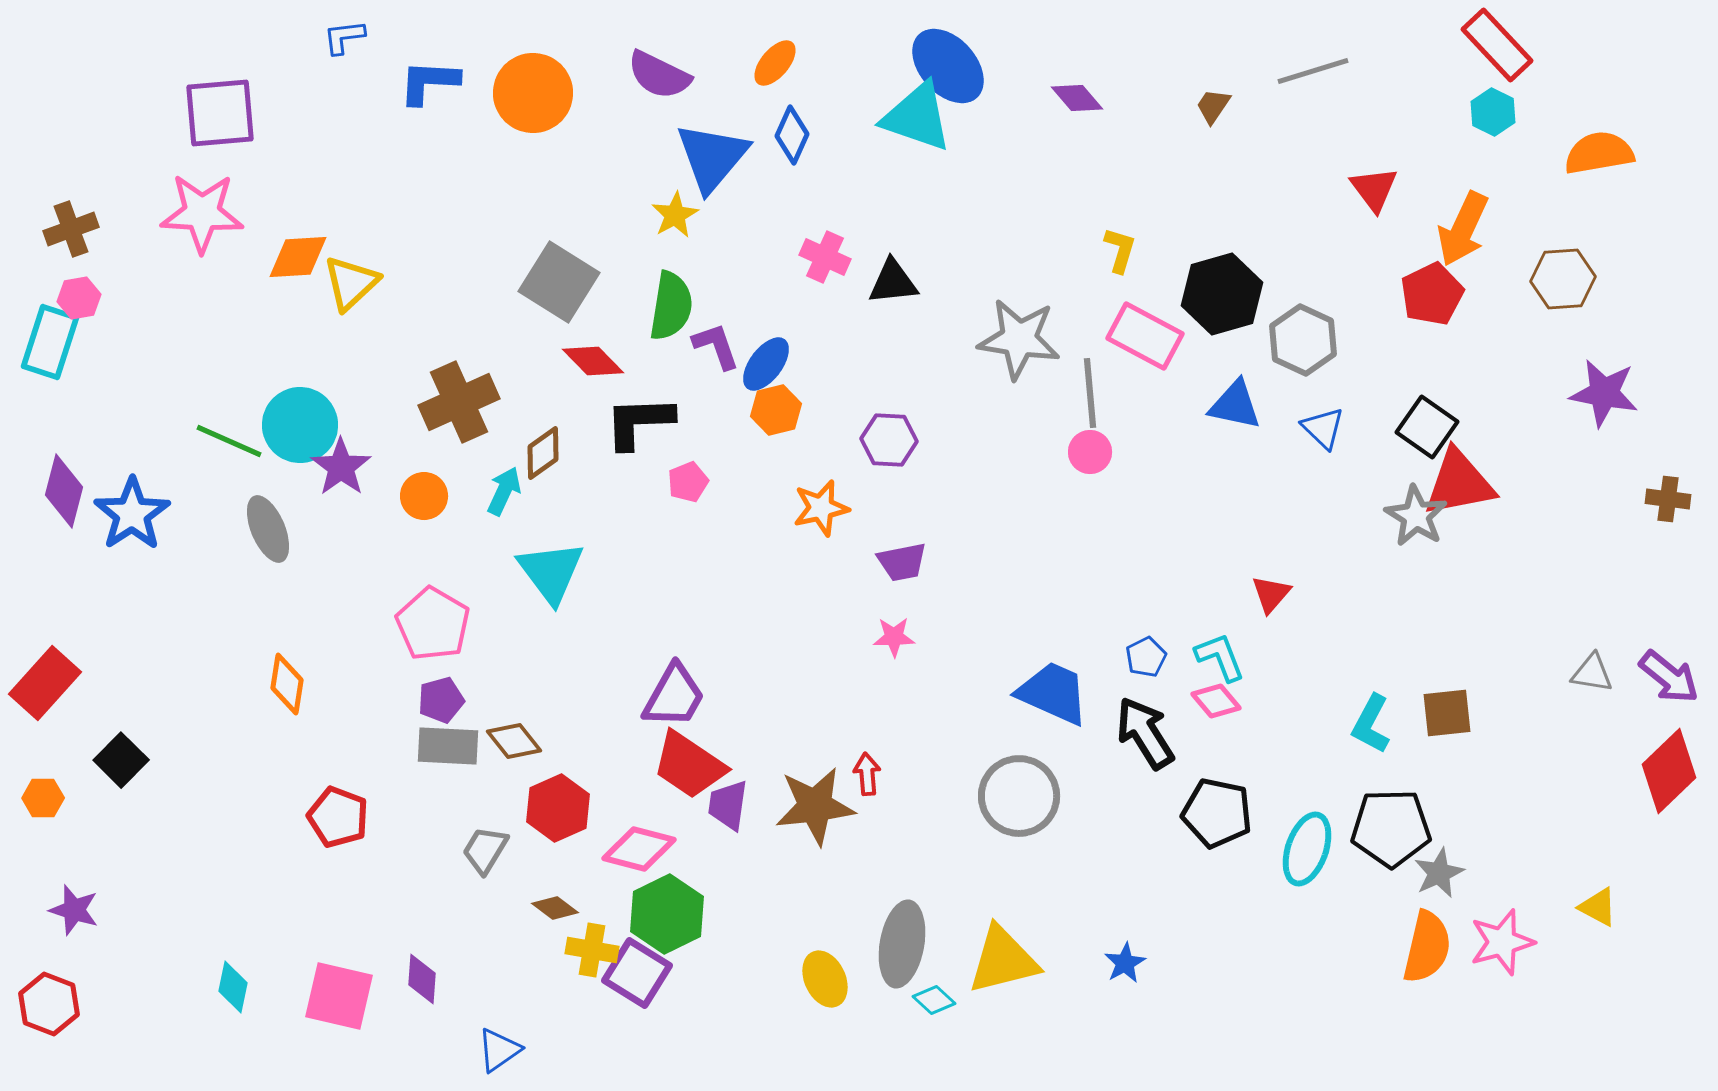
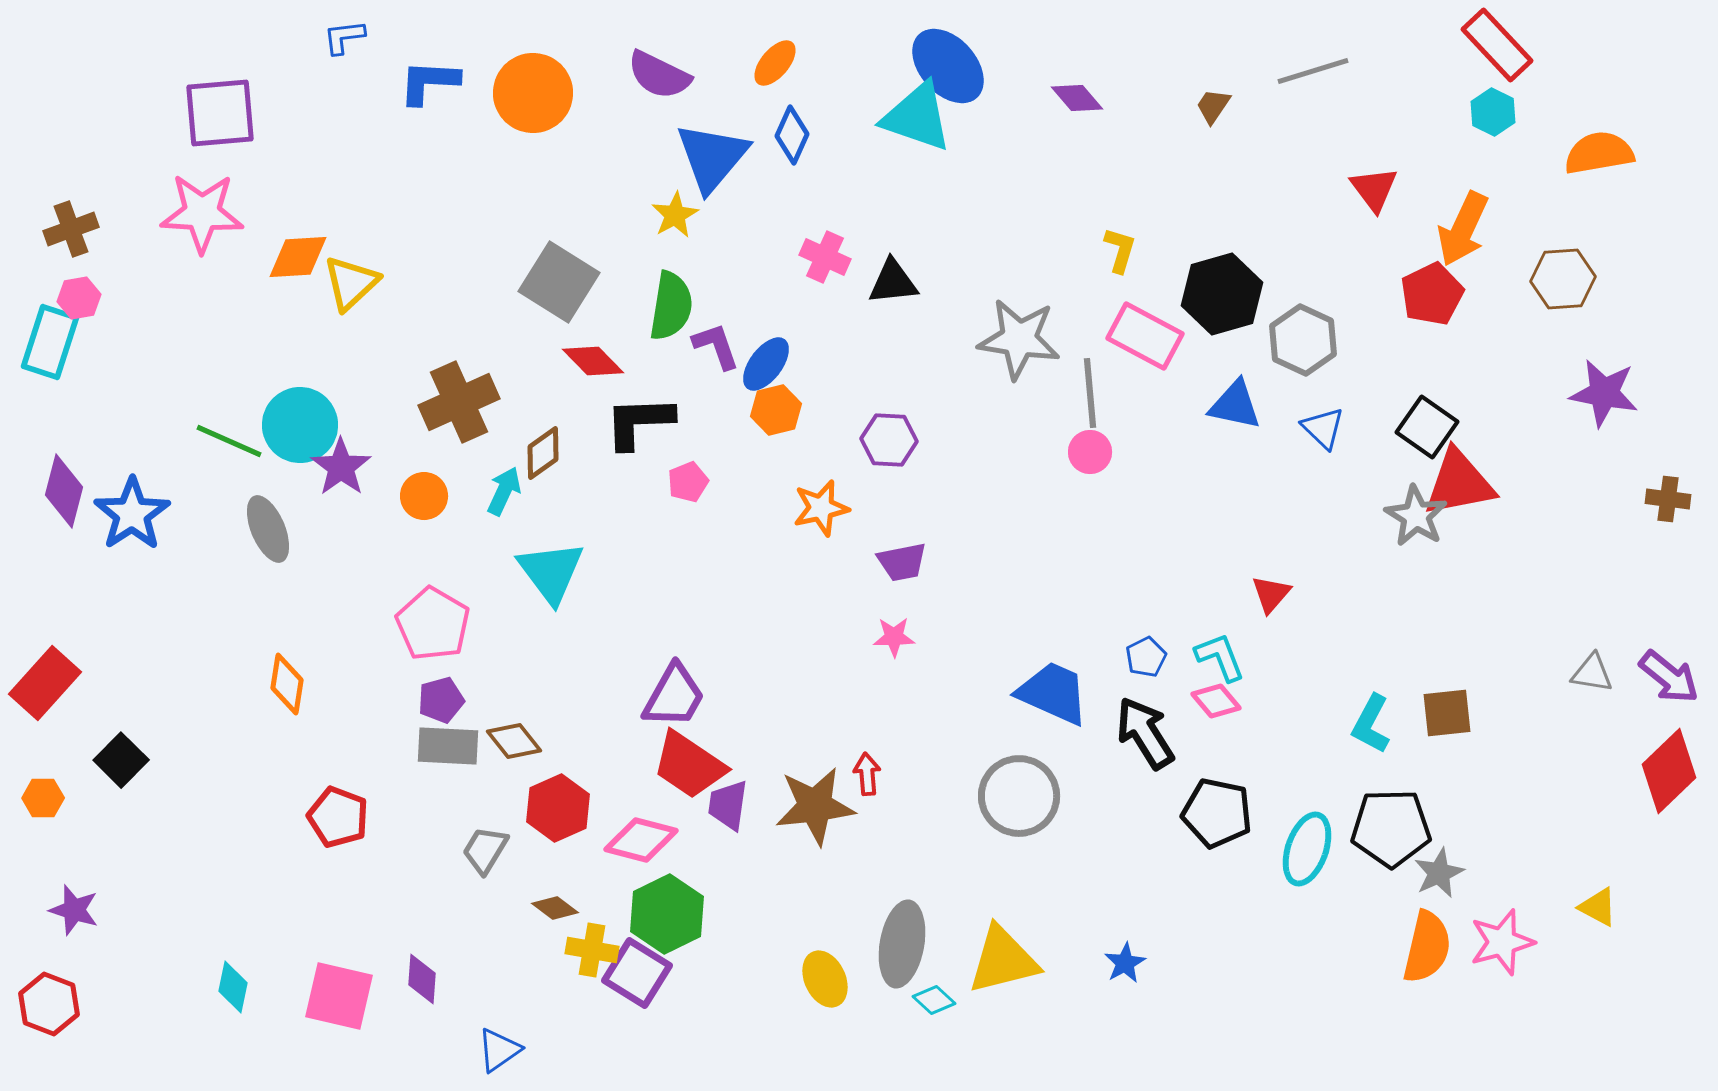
pink diamond at (639, 849): moved 2 px right, 9 px up
